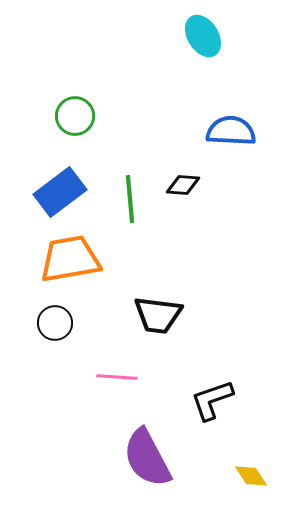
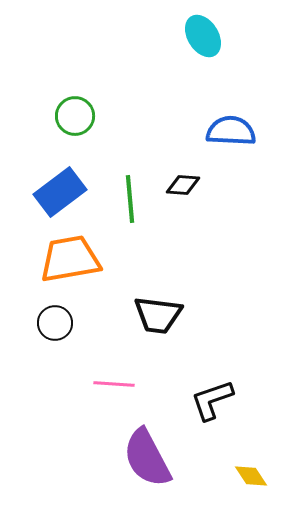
pink line: moved 3 px left, 7 px down
